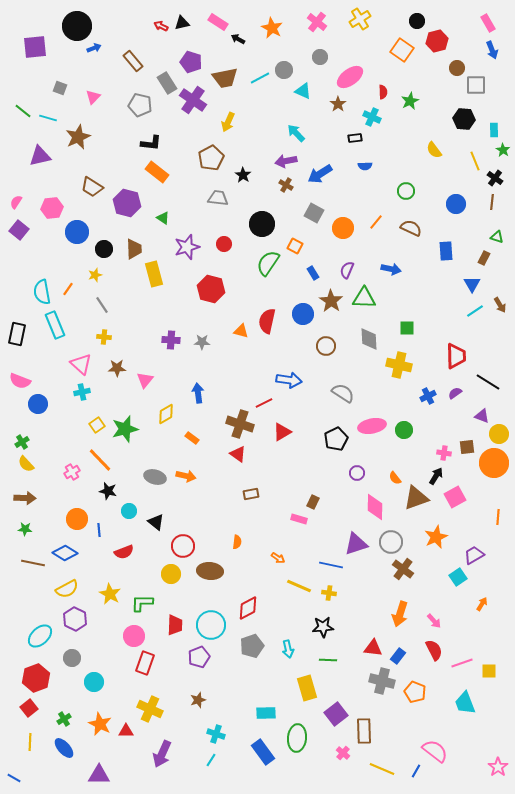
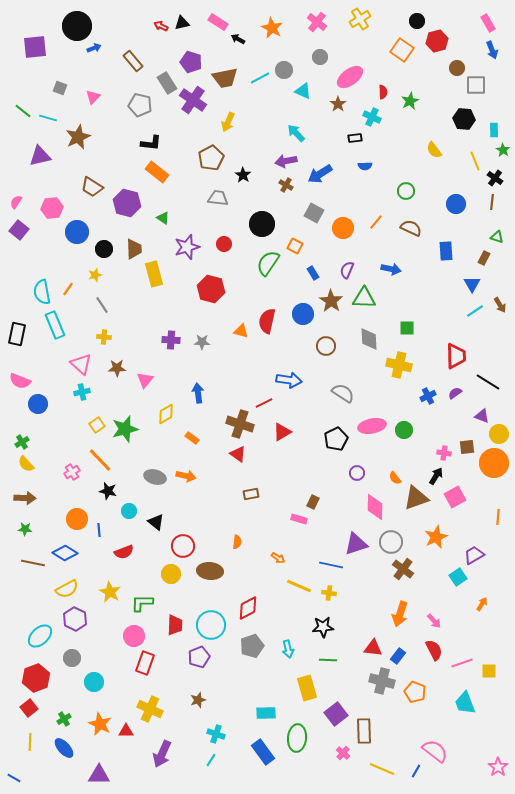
yellow star at (110, 594): moved 2 px up
